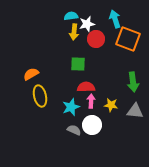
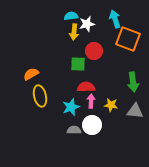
red circle: moved 2 px left, 12 px down
gray semicircle: rotated 24 degrees counterclockwise
